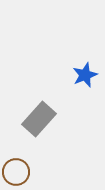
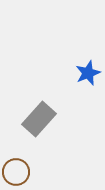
blue star: moved 3 px right, 2 px up
